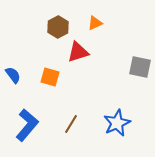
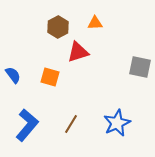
orange triangle: rotated 21 degrees clockwise
